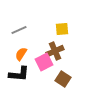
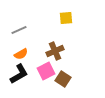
yellow square: moved 4 px right, 11 px up
orange semicircle: rotated 152 degrees counterclockwise
pink square: moved 2 px right, 9 px down
black L-shape: rotated 35 degrees counterclockwise
